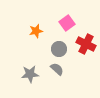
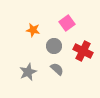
orange star: moved 3 px left, 1 px up; rotated 24 degrees clockwise
red cross: moved 3 px left, 7 px down
gray circle: moved 5 px left, 3 px up
gray star: moved 2 px left, 2 px up; rotated 18 degrees counterclockwise
